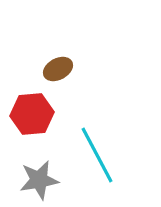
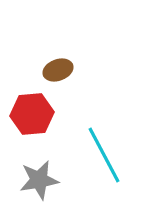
brown ellipse: moved 1 px down; rotated 8 degrees clockwise
cyan line: moved 7 px right
